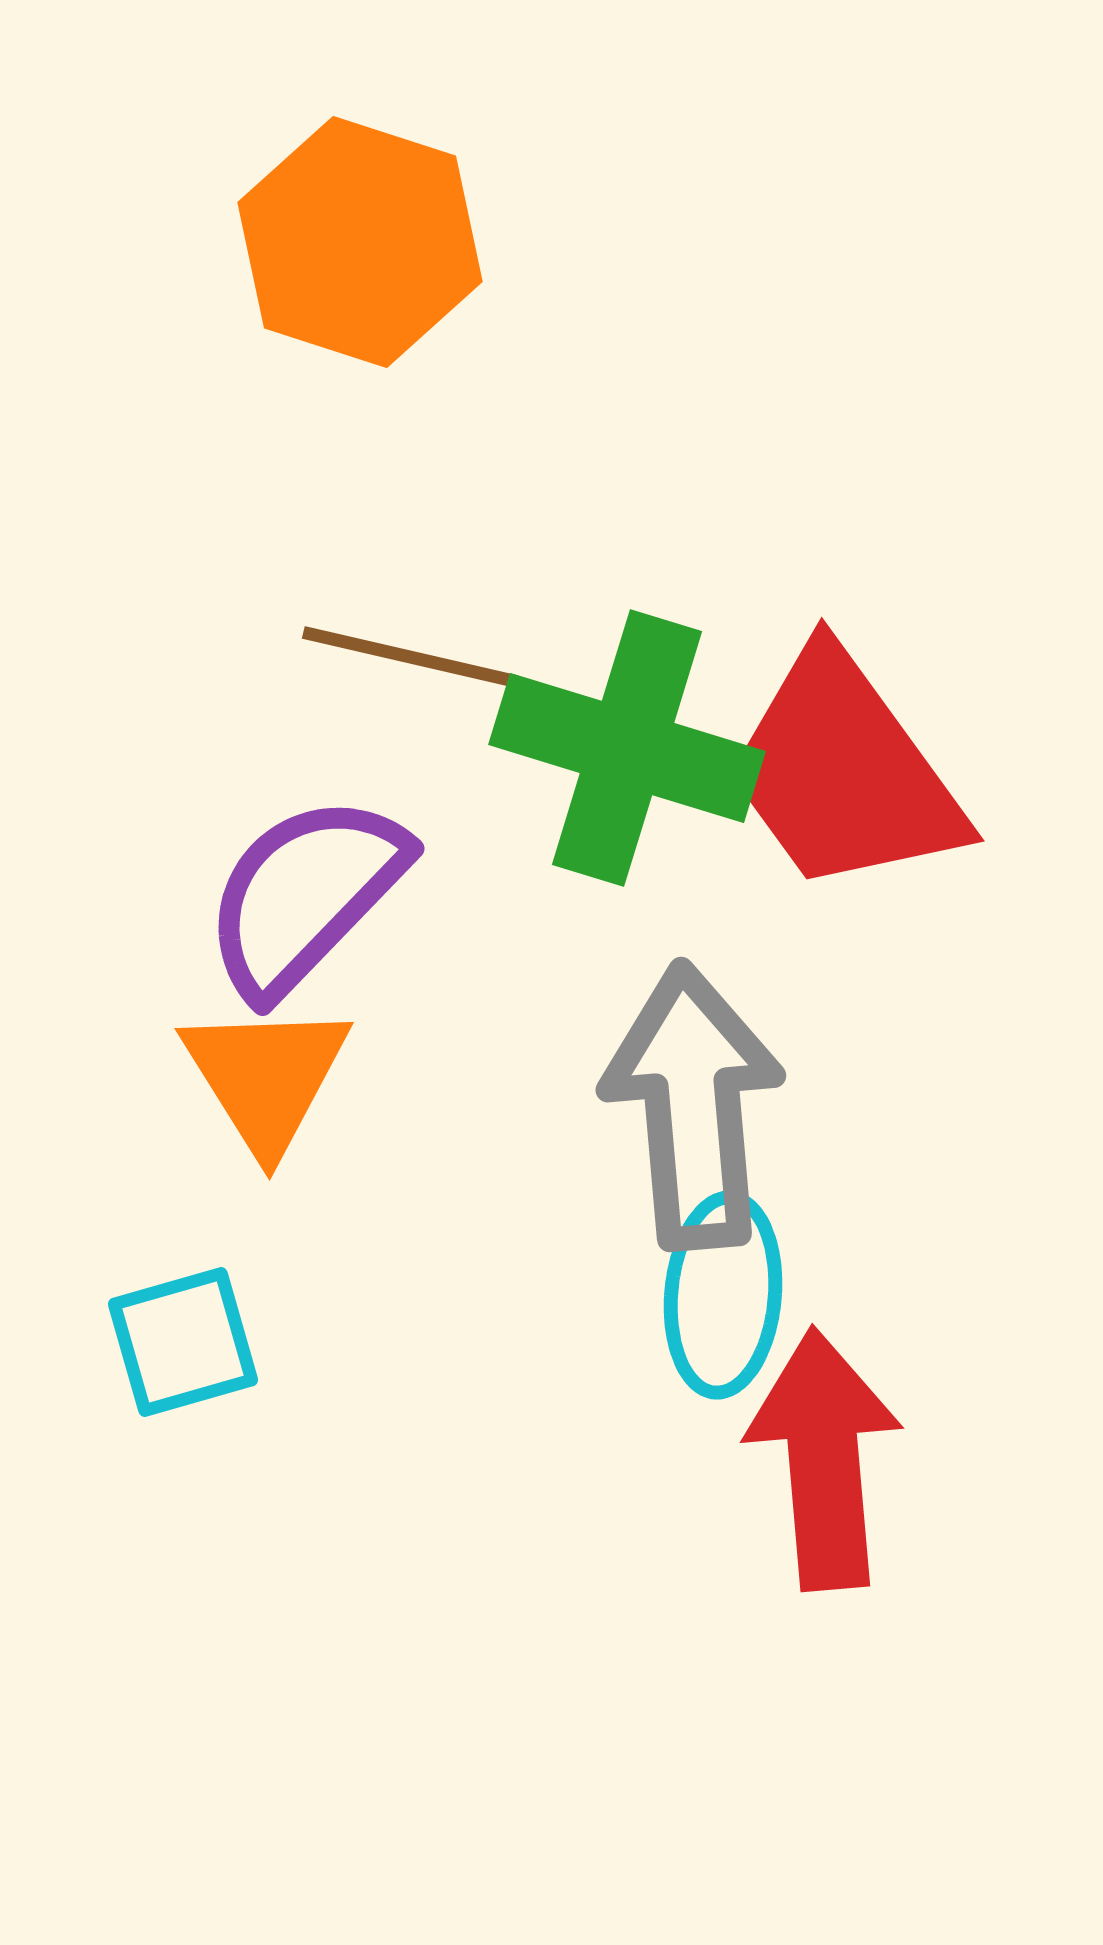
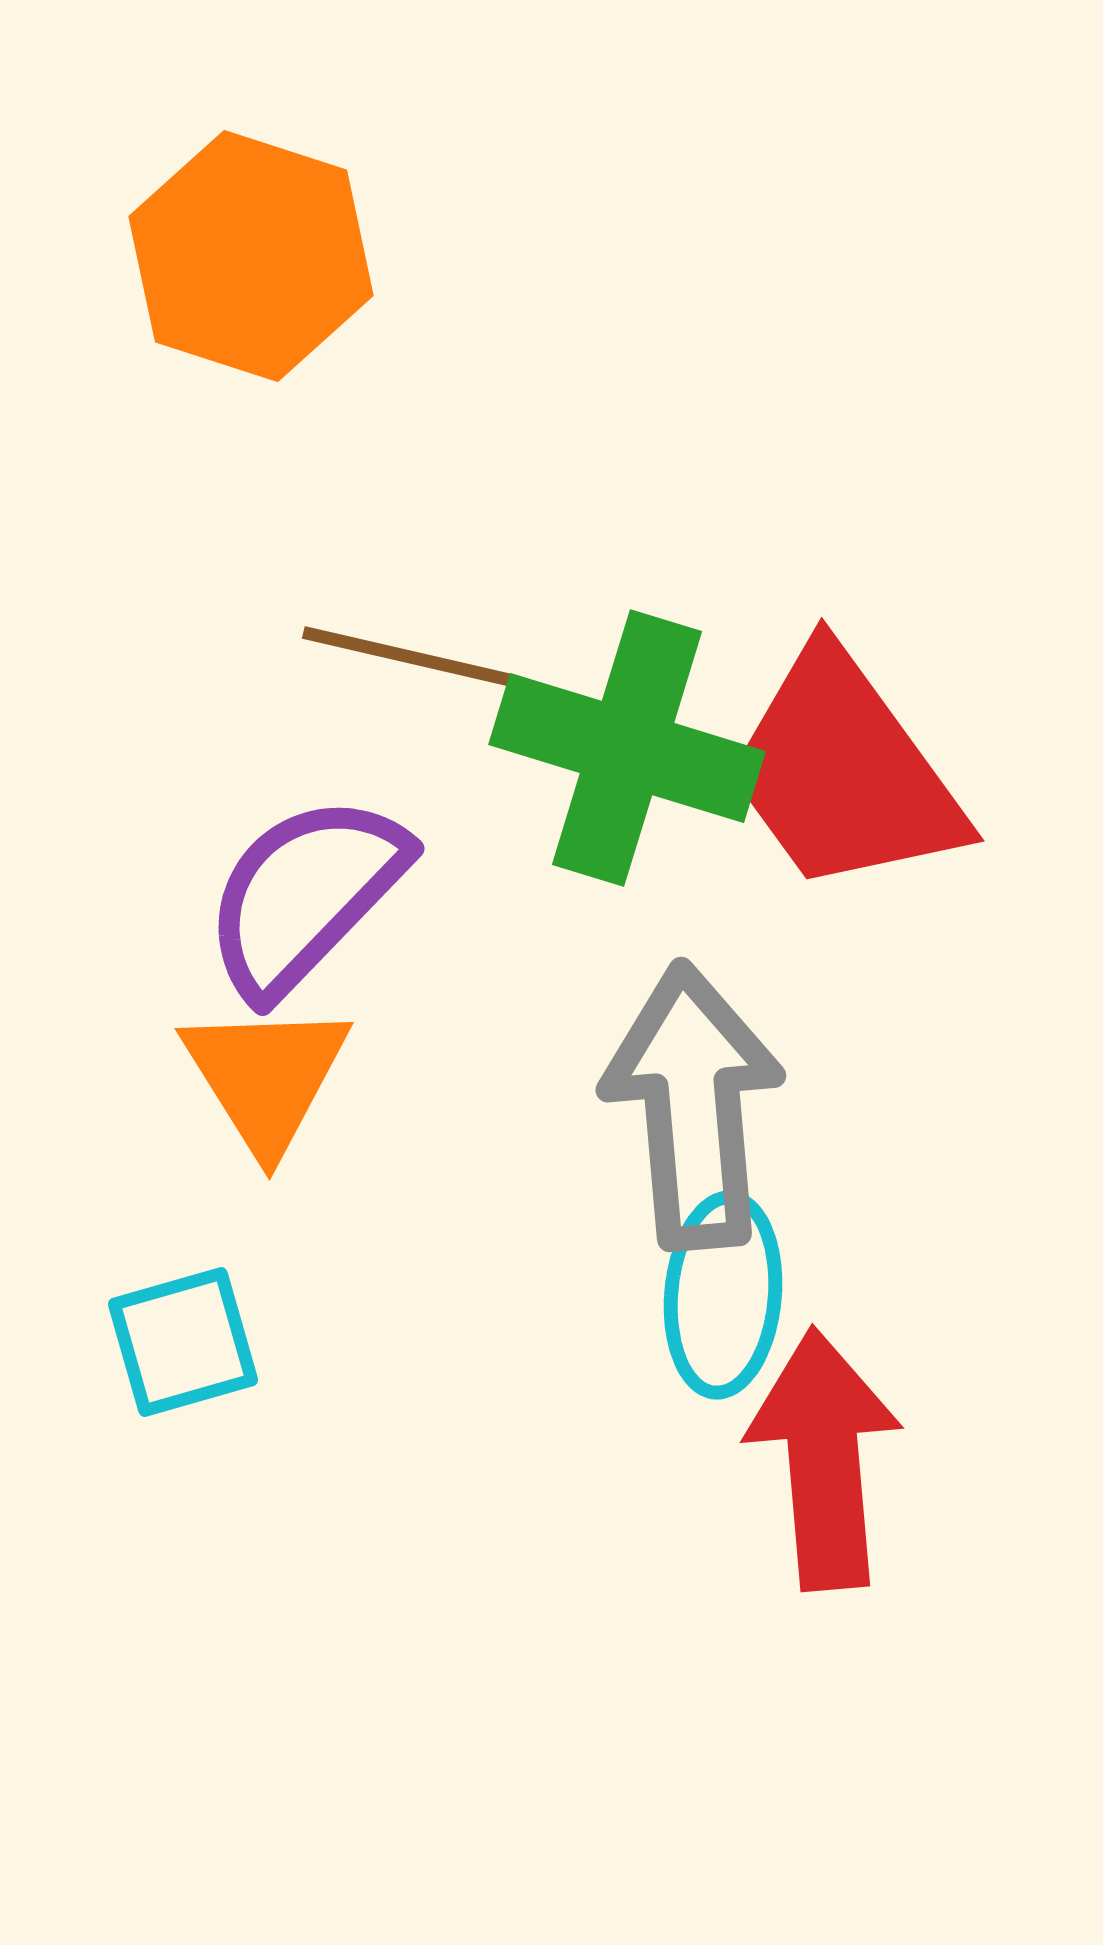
orange hexagon: moved 109 px left, 14 px down
